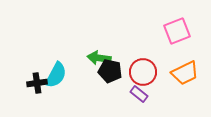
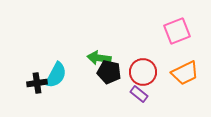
black pentagon: moved 1 px left, 1 px down
